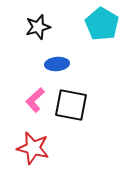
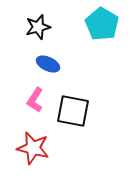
blue ellipse: moved 9 px left; rotated 30 degrees clockwise
pink L-shape: rotated 15 degrees counterclockwise
black square: moved 2 px right, 6 px down
